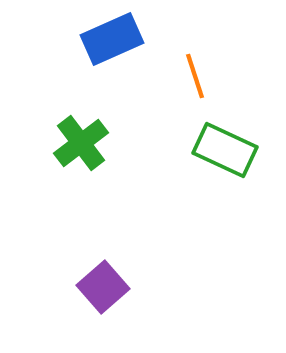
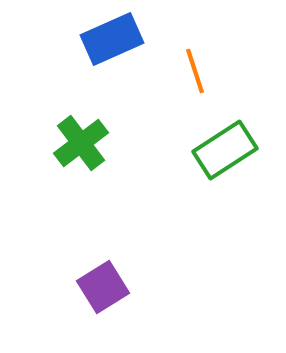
orange line: moved 5 px up
green rectangle: rotated 58 degrees counterclockwise
purple square: rotated 9 degrees clockwise
